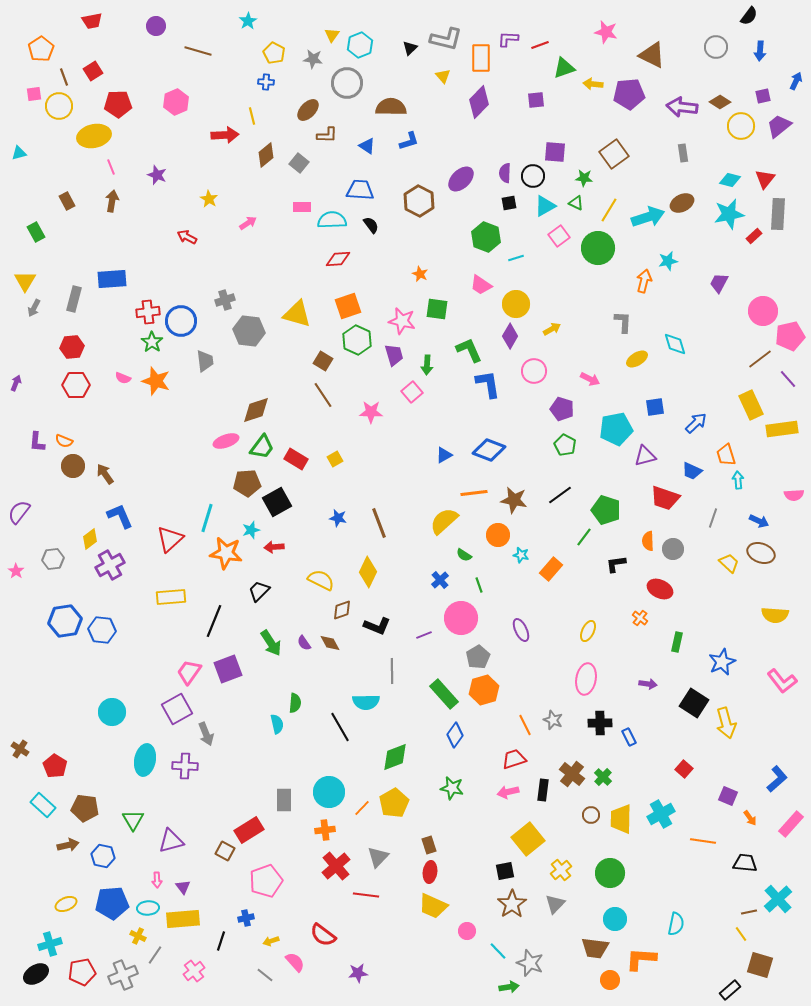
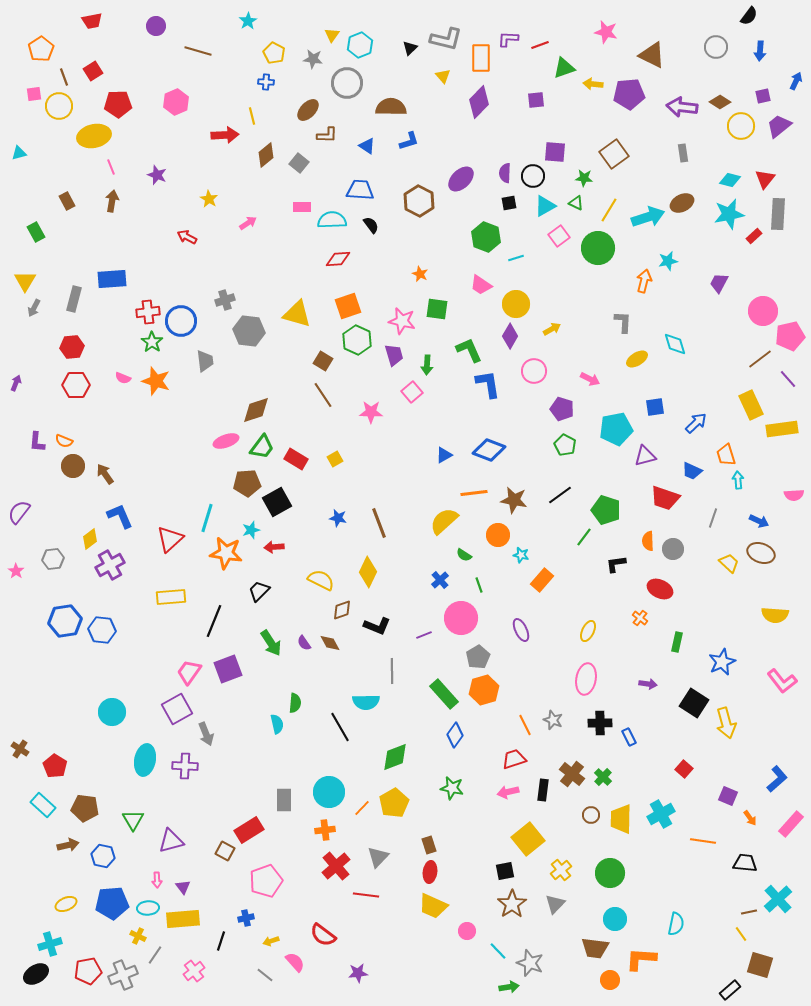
orange rectangle at (551, 569): moved 9 px left, 11 px down
red pentagon at (82, 972): moved 6 px right, 1 px up
